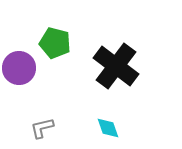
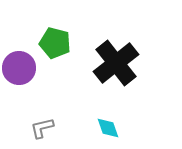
black cross: moved 3 px up; rotated 15 degrees clockwise
